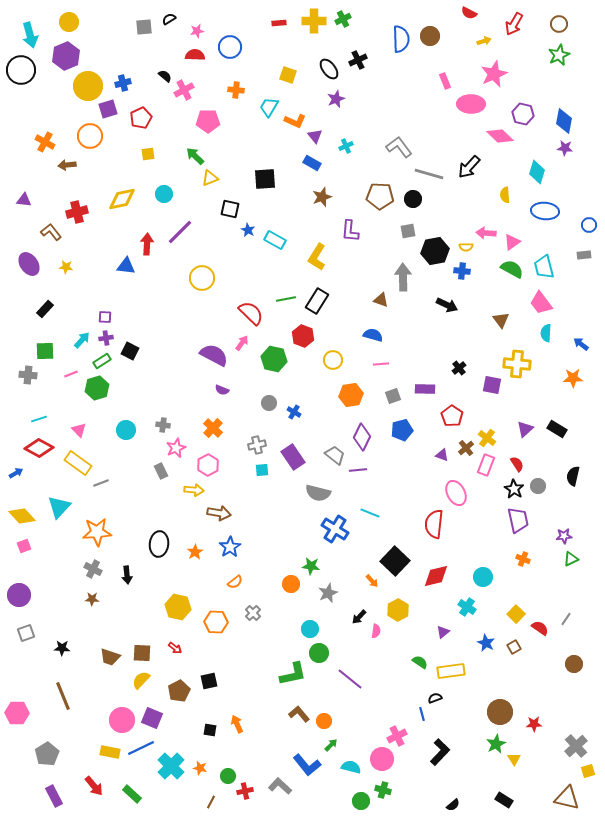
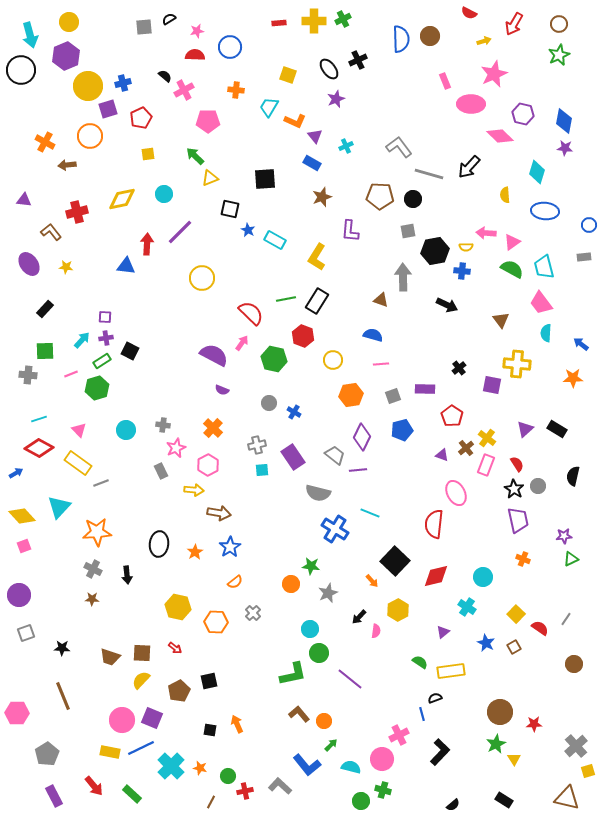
gray rectangle at (584, 255): moved 2 px down
pink cross at (397, 736): moved 2 px right, 1 px up
